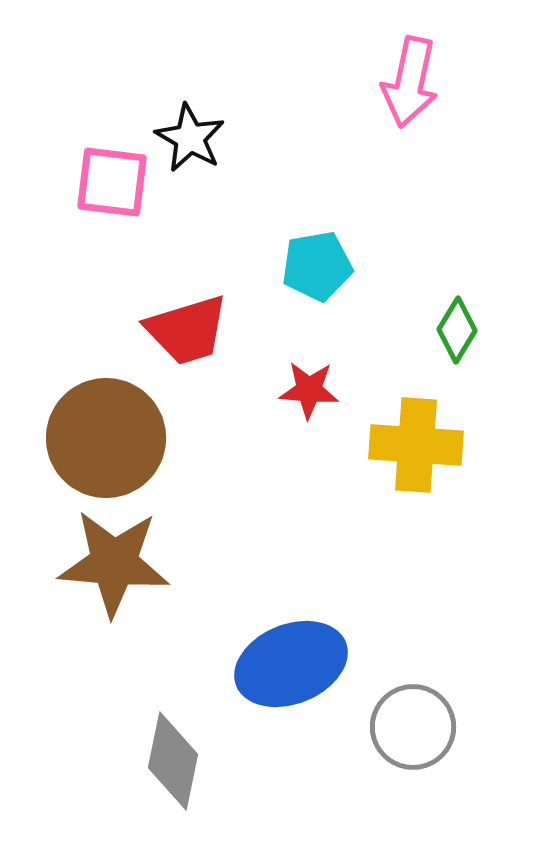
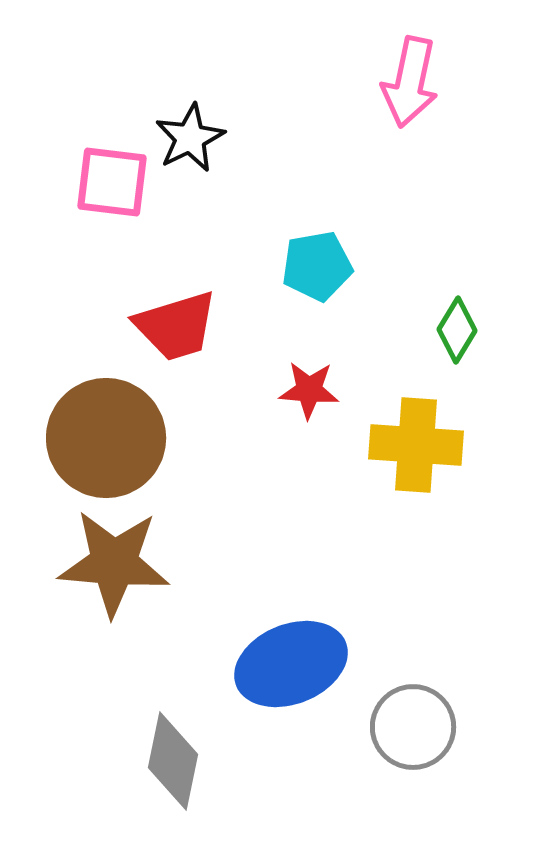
black star: rotated 16 degrees clockwise
red trapezoid: moved 11 px left, 4 px up
